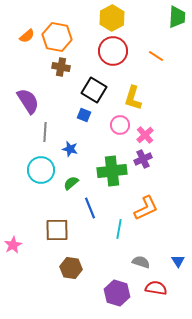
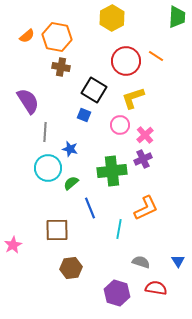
red circle: moved 13 px right, 10 px down
yellow L-shape: rotated 55 degrees clockwise
cyan circle: moved 7 px right, 2 px up
brown hexagon: rotated 15 degrees counterclockwise
